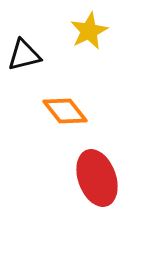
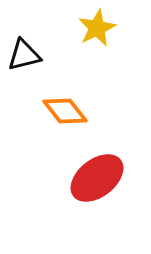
yellow star: moved 8 px right, 3 px up
red ellipse: rotated 72 degrees clockwise
